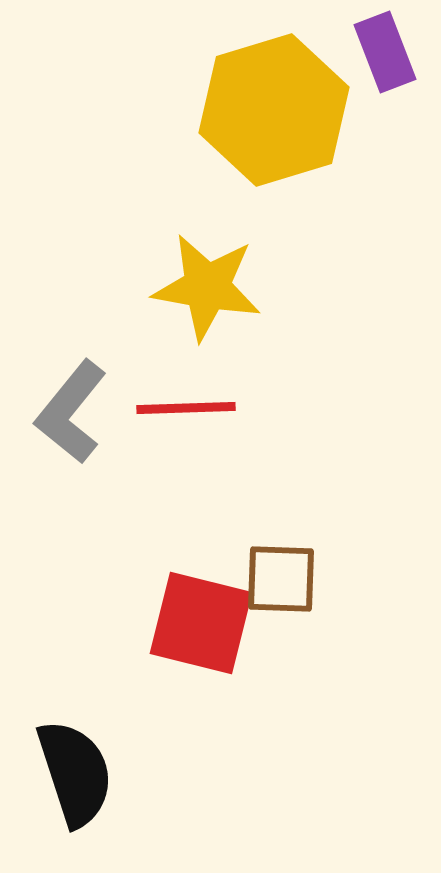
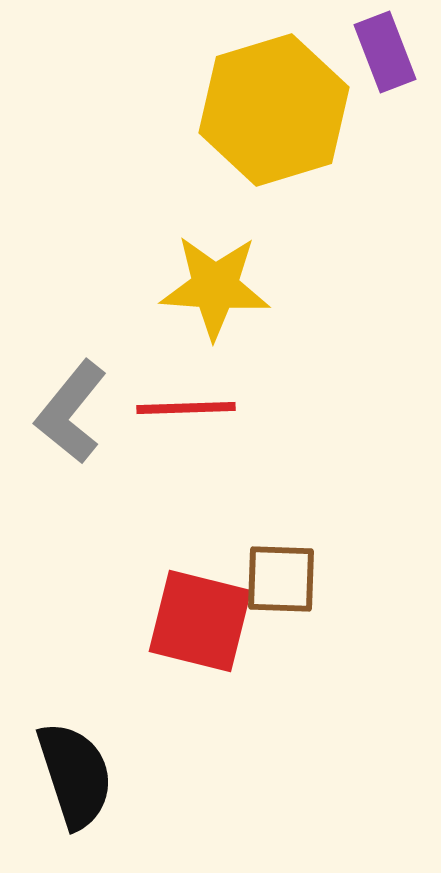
yellow star: moved 8 px right; rotated 6 degrees counterclockwise
red square: moved 1 px left, 2 px up
black semicircle: moved 2 px down
